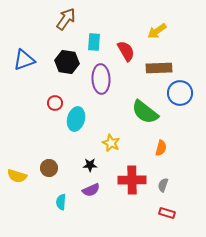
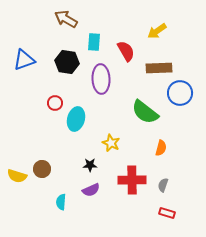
brown arrow: rotated 95 degrees counterclockwise
brown circle: moved 7 px left, 1 px down
